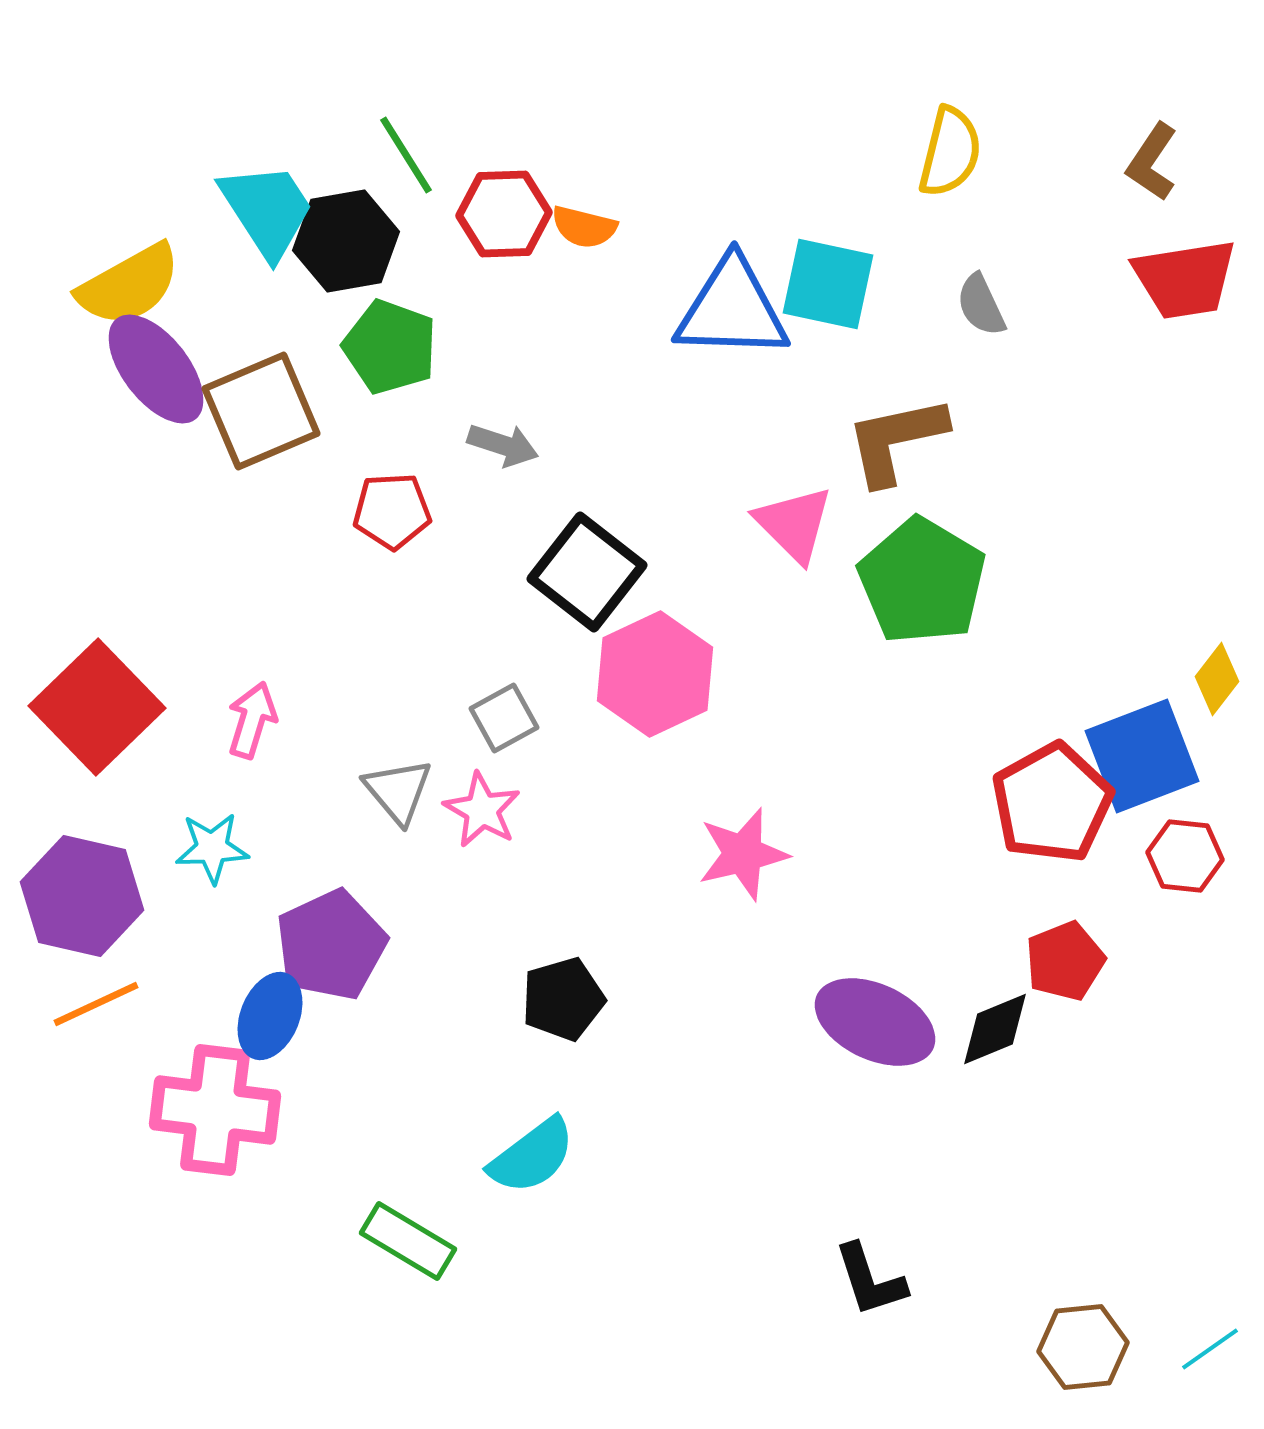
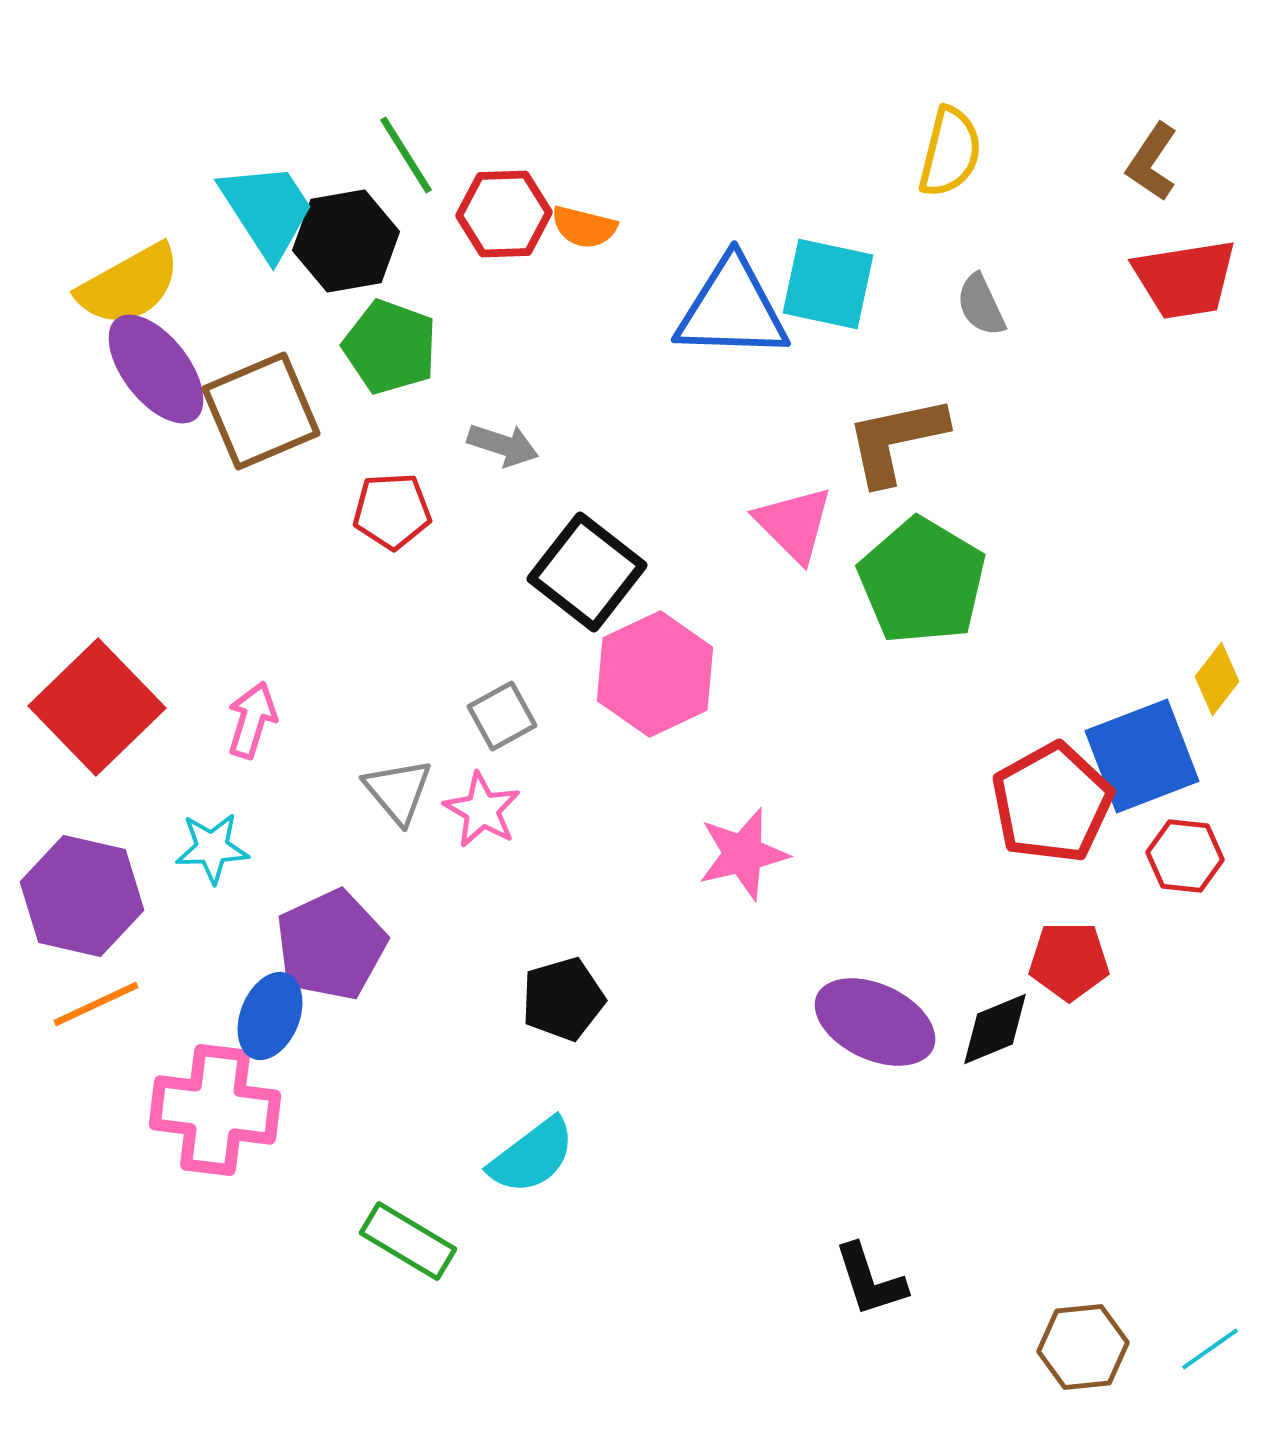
gray square at (504, 718): moved 2 px left, 2 px up
red pentagon at (1065, 961): moved 4 px right; rotated 22 degrees clockwise
